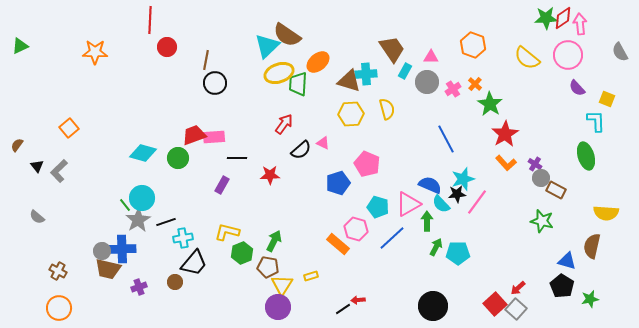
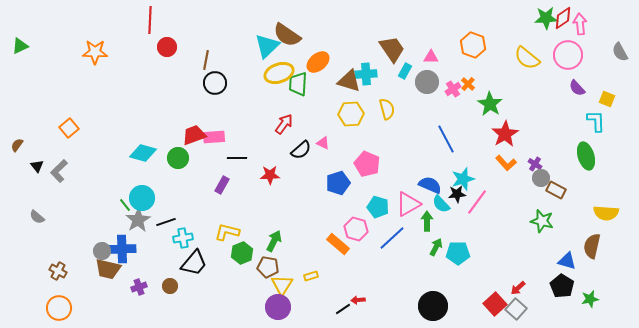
orange cross at (475, 84): moved 7 px left
brown circle at (175, 282): moved 5 px left, 4 px down
